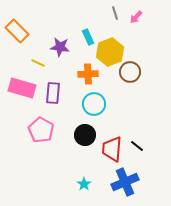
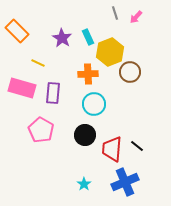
purple star: moved 2 px right, 9 px up; rotated 24 degrees clockwise
